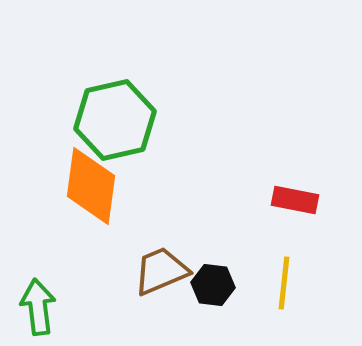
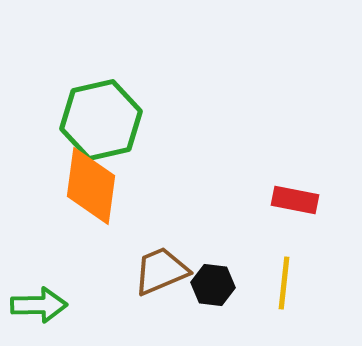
green hexagon: moved 14 px left
green arrow: moved 1 px right, 2 px up; rotated 96 degrees clockwise
